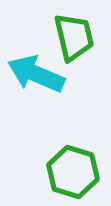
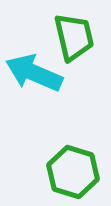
cyan arrow: moved 2 px left, 1 px up
